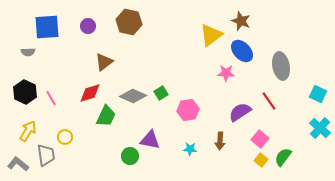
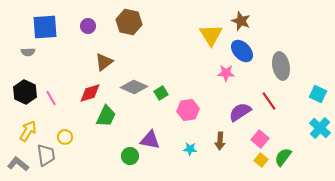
blue square: moved 2 px left
yellow triangle: rotated 25 degrees counterclockwise
gray diamond: moved 1 px right, 9 px up
